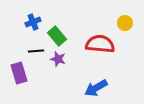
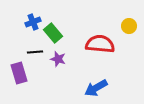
yellow circle: moved 4 px right, 3 px down
green rectangle: moved 4 px left, 3 px up
black line: moved 1 px left, 1 px down
